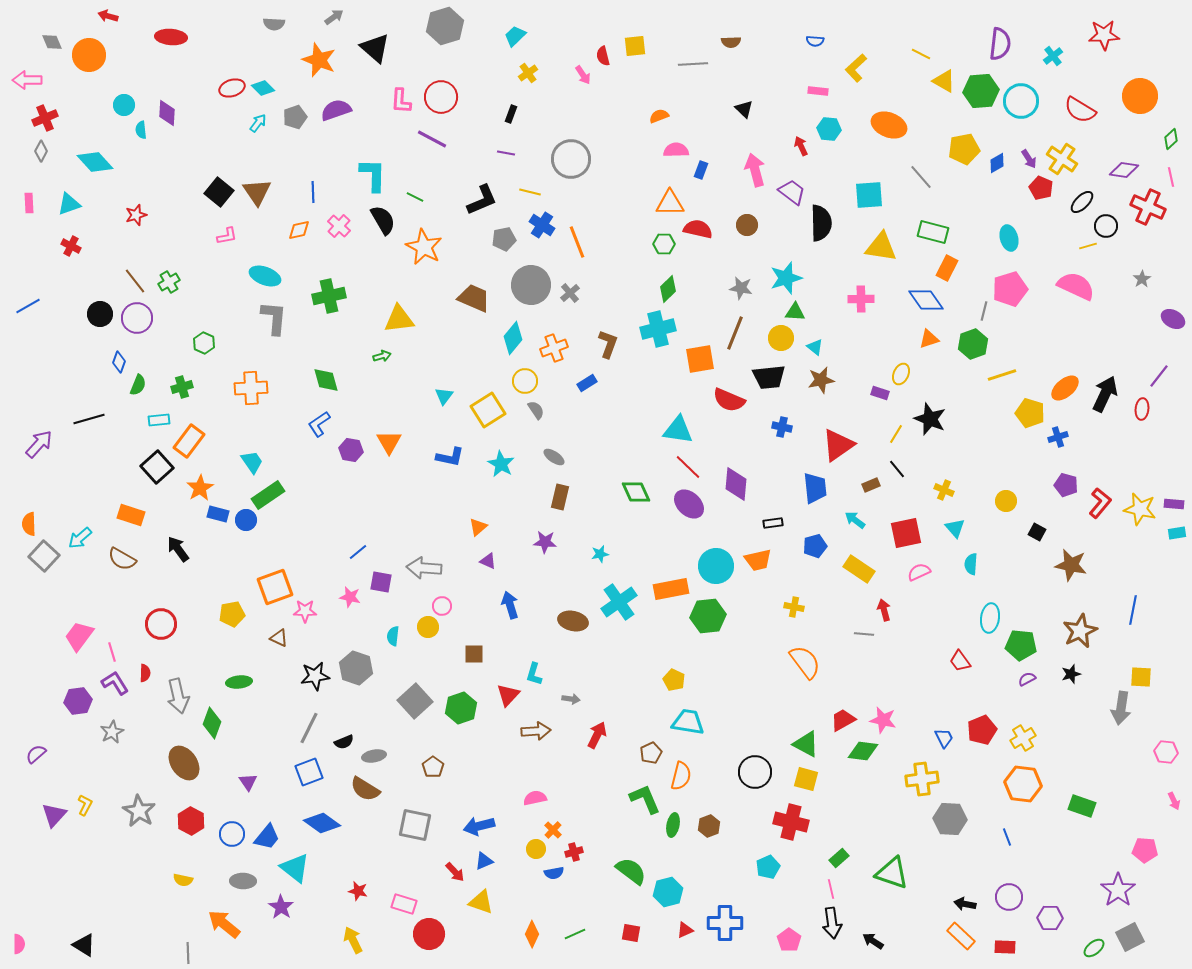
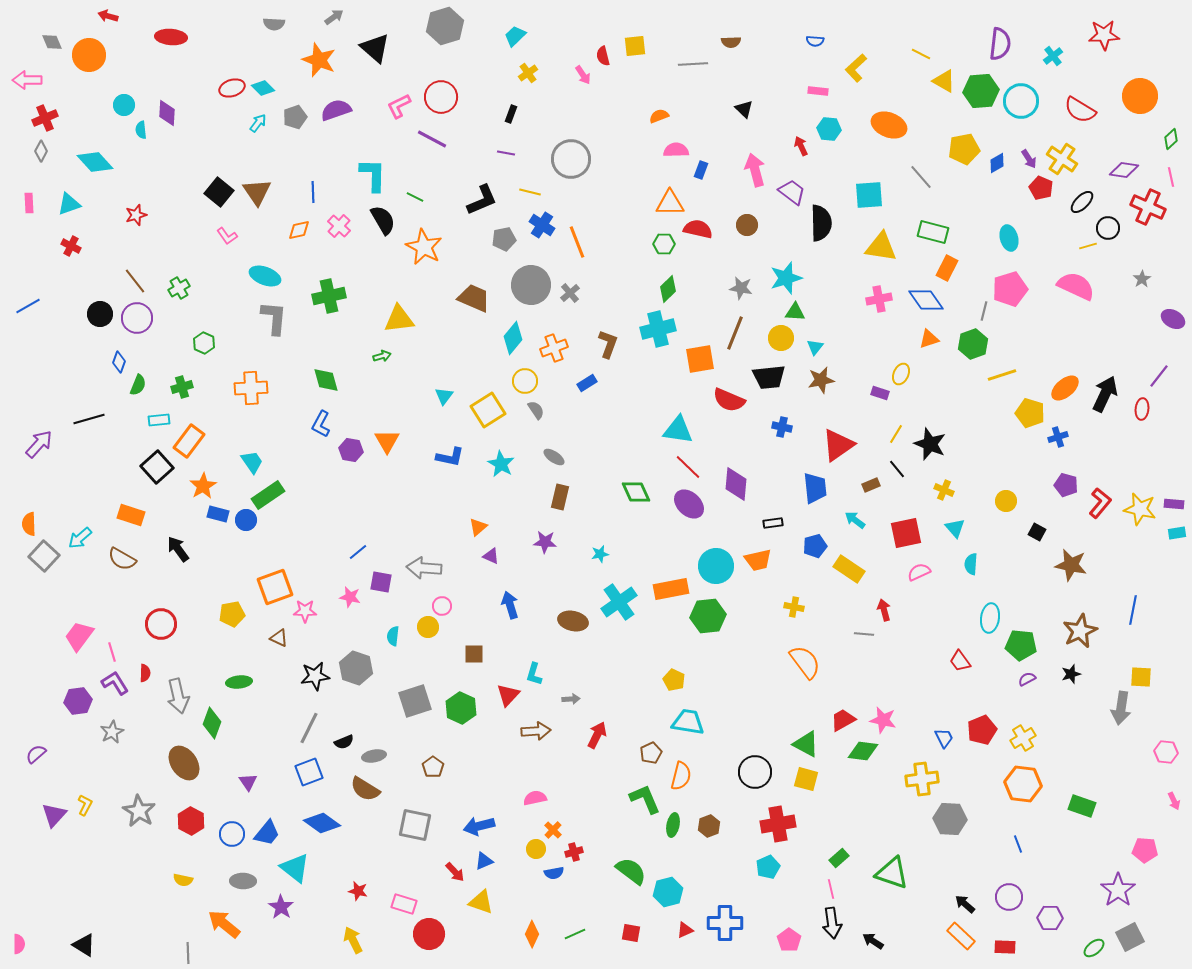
pink L-shape at (401, 101): moved 2 px left, 5 px down; rotated 60 degrees clockwise
black circle at (1106, 226): moved 2 px right, 2 px down
pink L-shape at (227, 236): rotated 65 degrees clockwise
green cross at (169, 282): moved 10 px right, 6 px down
pink cross at (861, 299): moved 18 px right; rotated 10 degrees counterclockwise
cyan triangle at (815, 347): rotated 30 degrees clockwise
black star at (930, 419): moved 25 px down
blue L-shape at (319, 424): moved 2 px right; rotated 28 degrees counterclockwise
orange triangle at (389, 442): moved 2 px left, 1 px up
orange star at (200, 488): moved 3 px right, 2 px up
purple triangle at (488, 561): moved 3 px right, 5 px up
yellow rectangle at (859, 569): moved 10 px left
gray arrow at (571, 699): rotated 12 degrees counterclockwise
gray square at (415, 701): rotated 24 degrees clockwise
green hexagon at (461, 708): rotated 16 degrees counterclockwise
red cross at (791, 822): moved 13 px left, 2 px down; rotated 24 degrees counterclockwise
blue trapezoid at (267, 837): moved 4 px up
blue line at (1007, 837): moved 11 px right, 7 px down
black arrow at (965, 904): rotated 30 degrees clockwise
